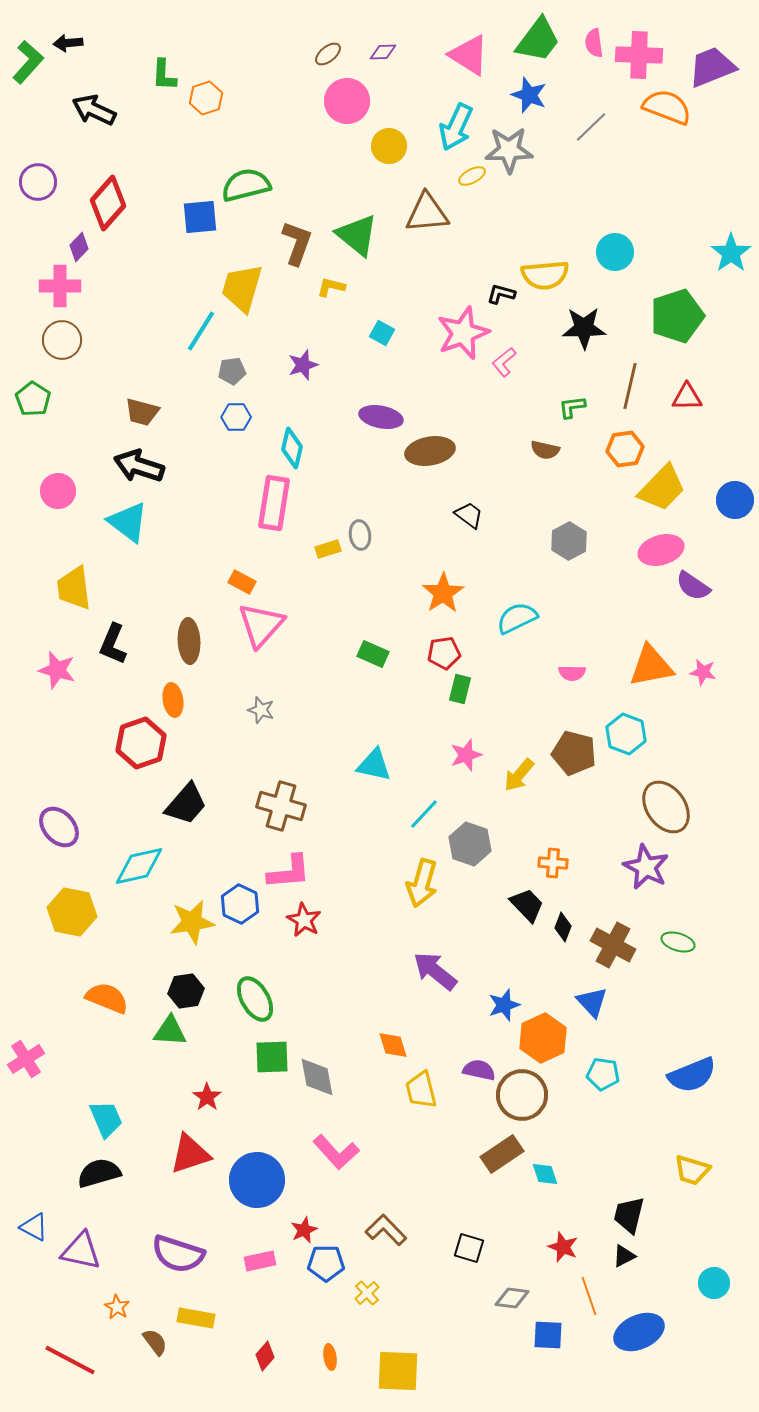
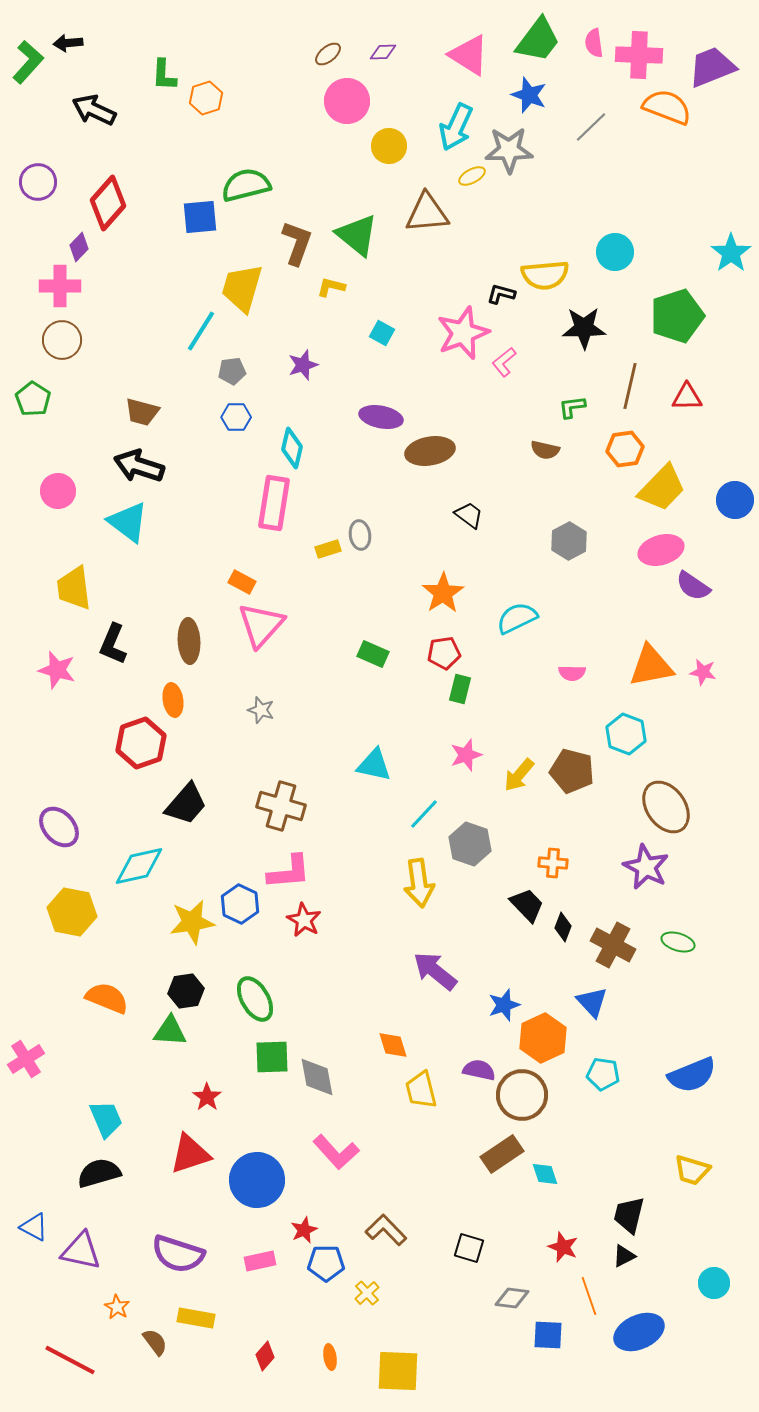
brown pentagon at (574, 753): moved 2 px left, 18 px down
yellow arrow at (422, 883): moved 3 px left; rotated 24 degrees counterclockwise
